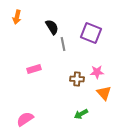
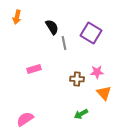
purple square: rotated 10 degrees clockwise
gray line: moved 1 px right, 1 px up
